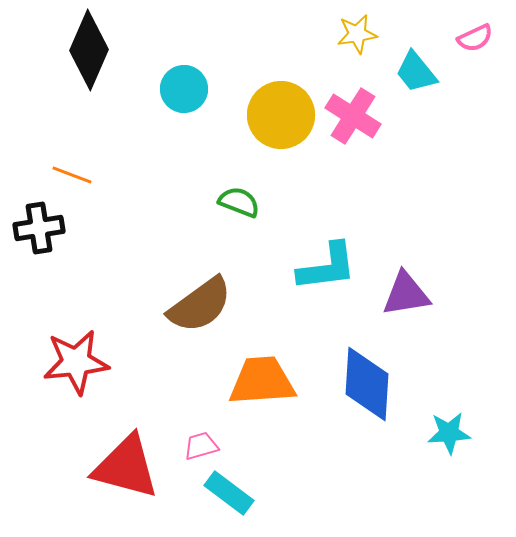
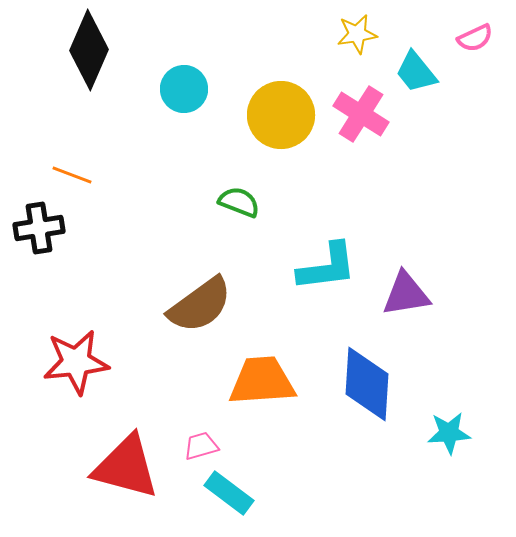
pink cross: moved 8 px right, 2 px up
